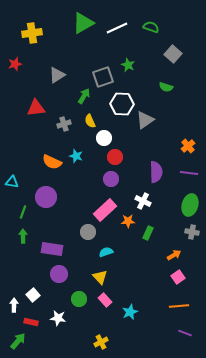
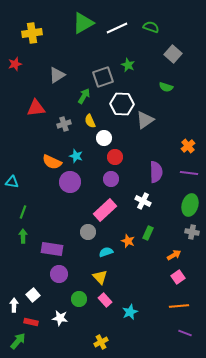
purple circle at (46, 197): moved 24 px right, 15 px up
orange star at (128, 221): moved 20 px down; rotated 24 degrees clockwise
white star at (58, 318): moved 2 px right
